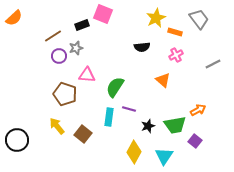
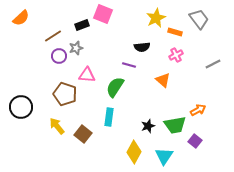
orange semicircle: moved 7 px right
purple line: moved 44 px up
black circle: moved 4 px right, 33 px up
